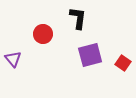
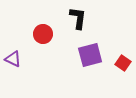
purple triangle: rotated 24 degrees counterclockwise
